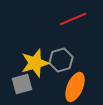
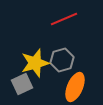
red line: moved 9 px left
gray hexagon: moved 1 px right
gray square: rotated 10 degrees counterclockwise
